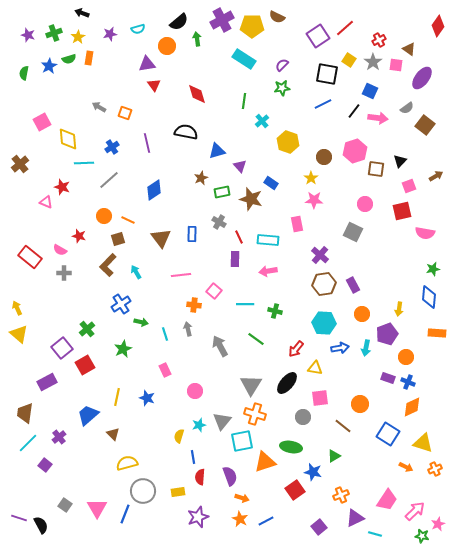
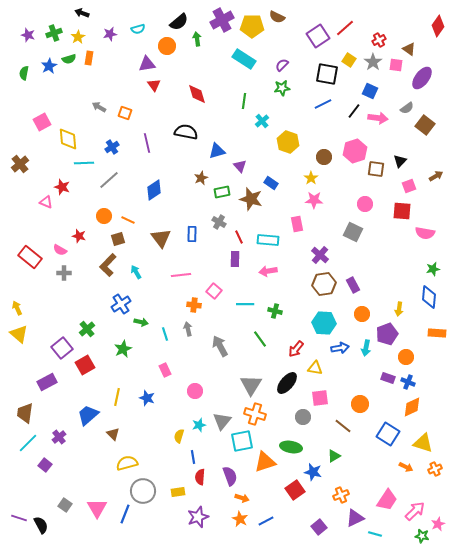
red square at (402, 211): rotated 18 degrees clockwise
green line at (256, 339): moved 4 px right; rotated 18 degrees clockwise
